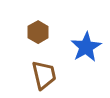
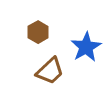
brown trapezoid: moved 6 px right, 4 px up; rotated 60 degrees clockwise
